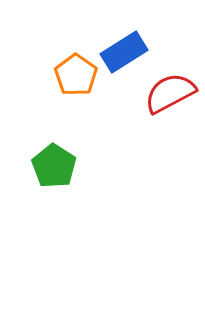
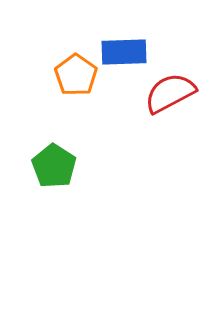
blue rectangle: rotated 30 degrees clockwise
